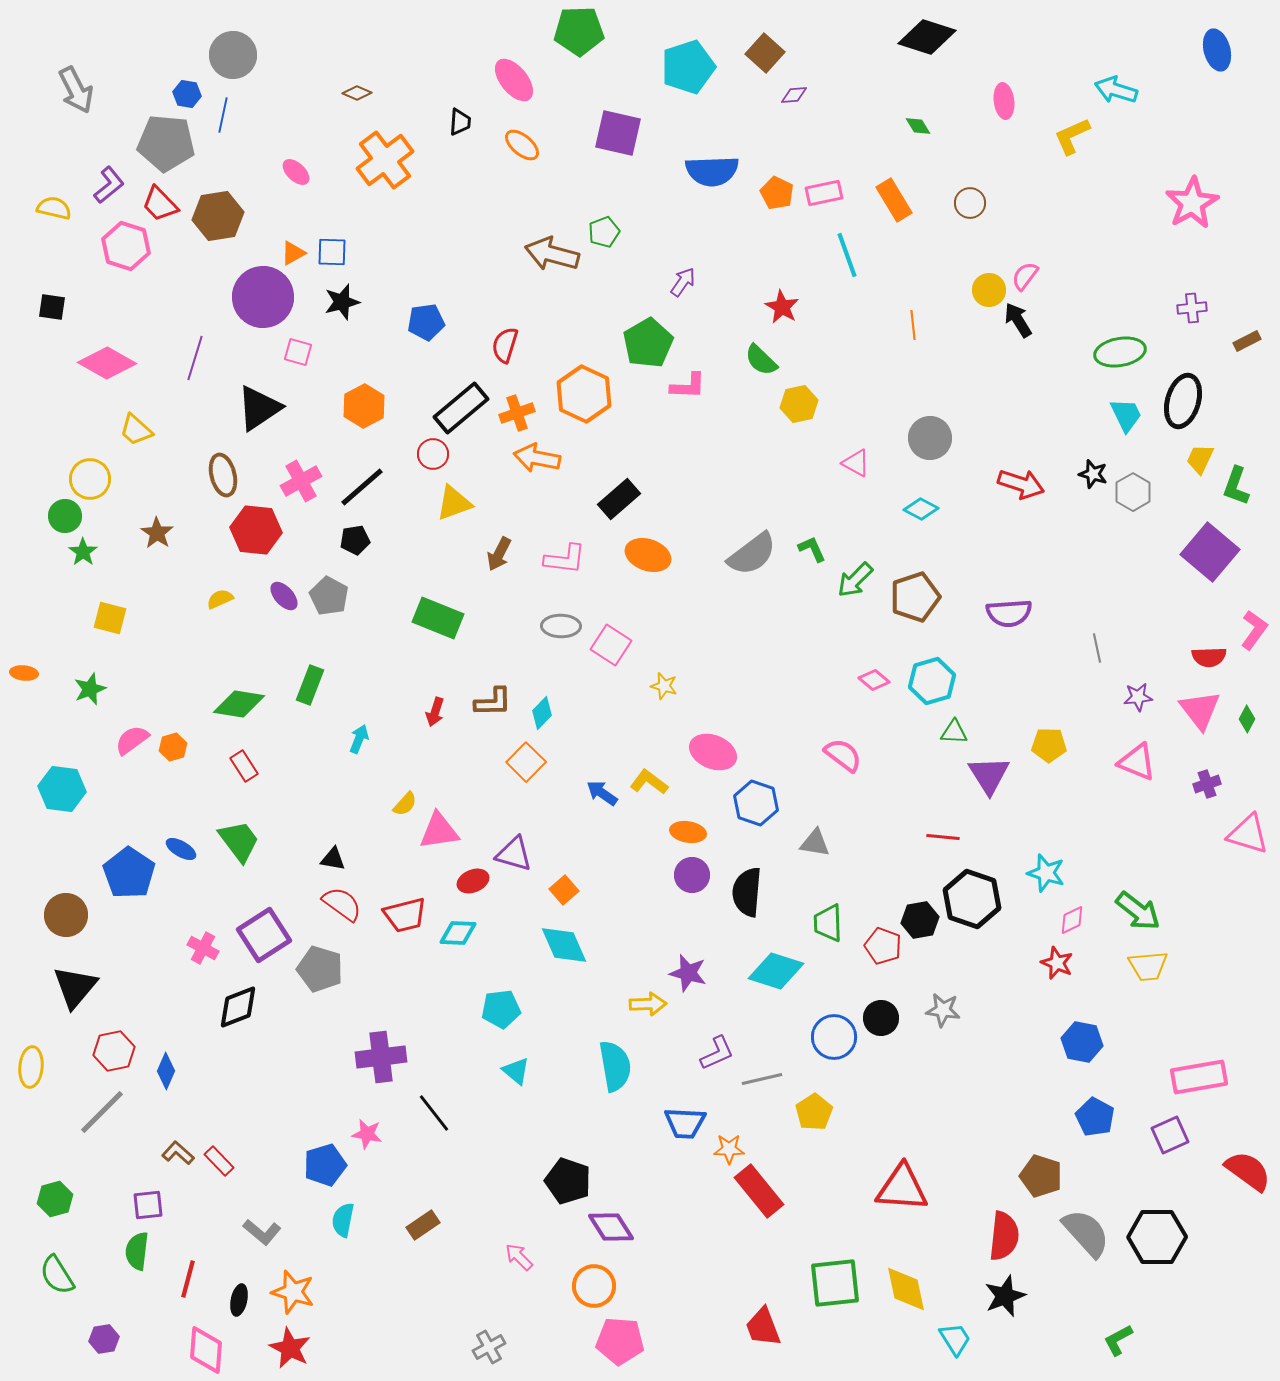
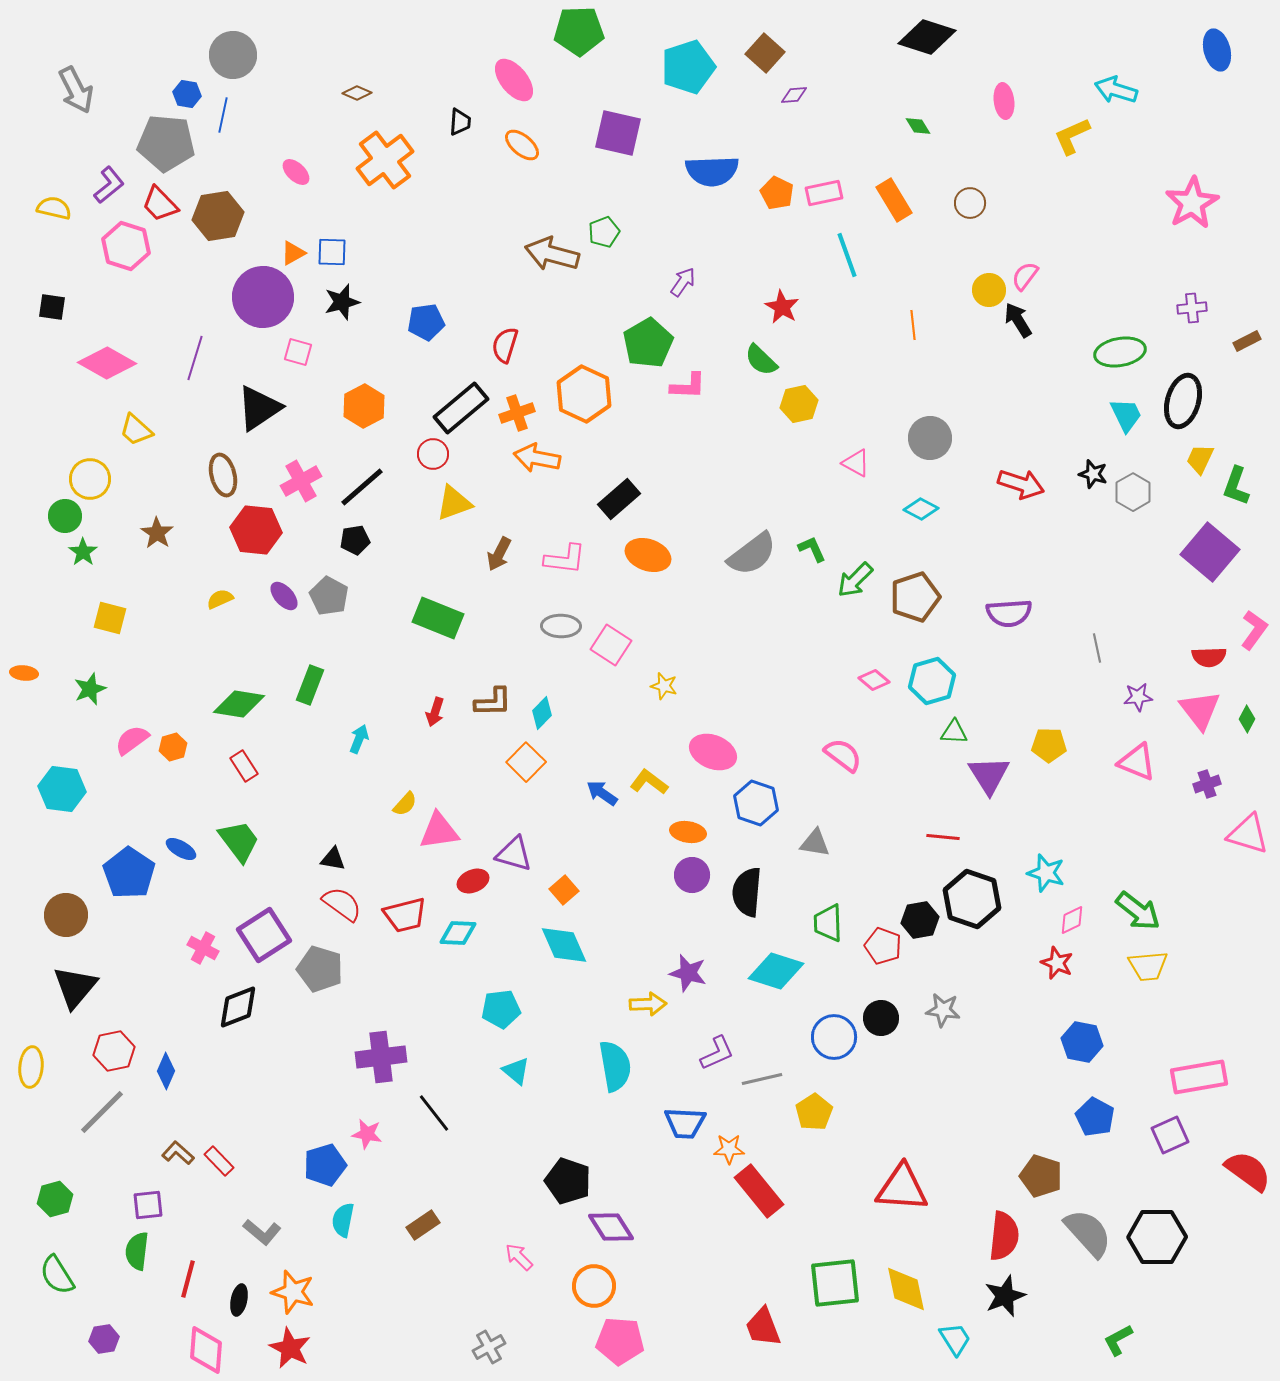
gray semicircle at (1086, 1233): moved 2 px right
